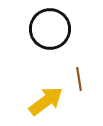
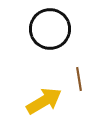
yellow arrow: moved 2 px left; rotated 6 degrees clockwise
